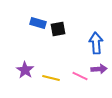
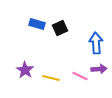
blue rectangle: moved 1 px left, 1 px down
black square: moved 2 px right, 1 px up; rotated 14 degrees counterclockwise
